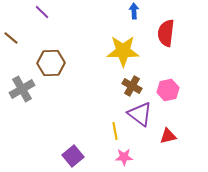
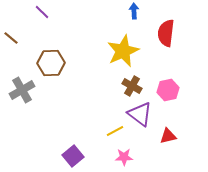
yellow star: rotated 24 degrees counterclockwise
gray cross: moved 1 px down
yellow line: rotated 72 degrees clockwise
